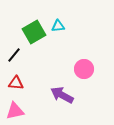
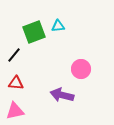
green square: rotated 10 degrees clockwise
pink circle: moved 3 px left
purple arrow: rotated 15 degrees counterclockwise
